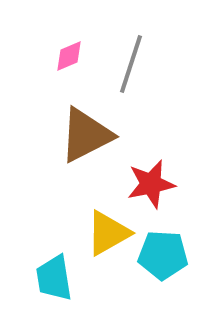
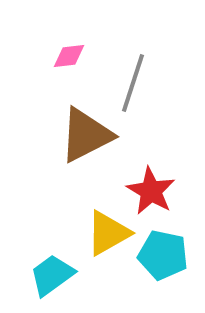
pink diamond: rotated 16 degrees clockwise
gray line: moved 2 px right, 19 px down
red star: moved 7 px down; rotated 30 degrees counterclockwise
cyan pentagon: rotated 9 degrees clockwise
cyan trapezoid: moved 2 px left, 3 px up; rotated 63 degrees clockwise
